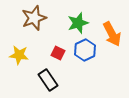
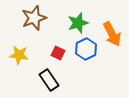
blue hexagon: moved 1 px right, 1 px up
black rectangle: moved 1 px right
